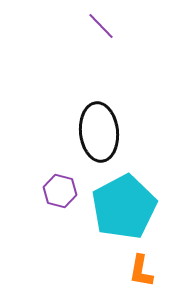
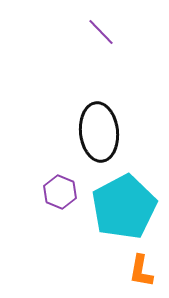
purple line: moved 6 px down
purple hexagon: moved 1 px down; rotated 8 degrees clockwise
